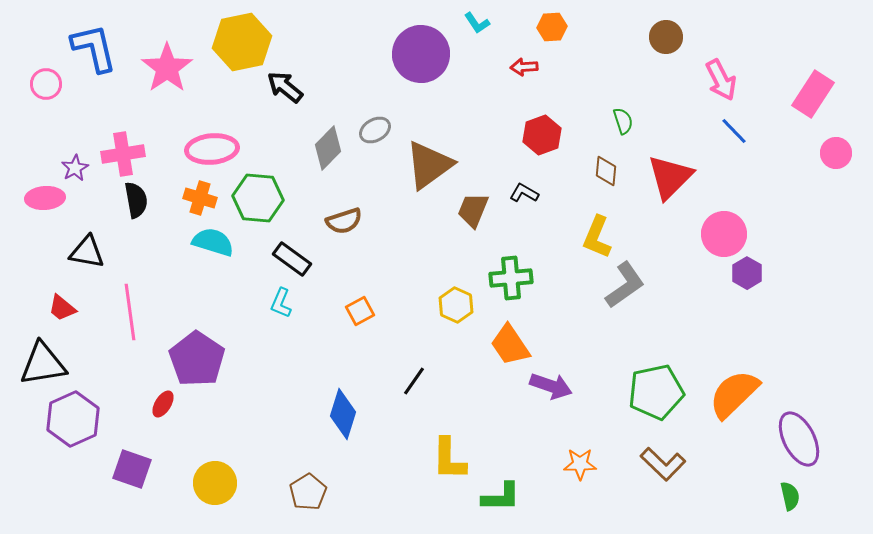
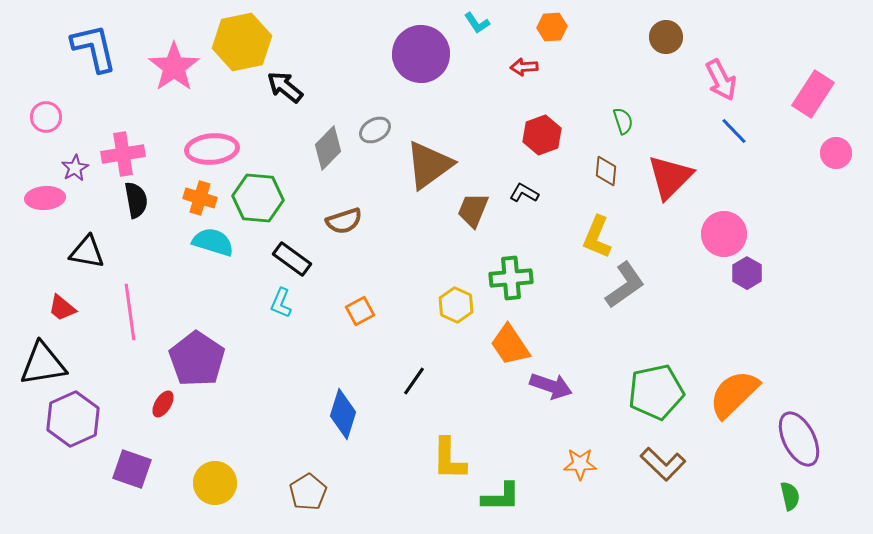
pink star at (167, 68): moved 7 px right, 1 px up
pink circle at (46, 84): moved 33 px down
